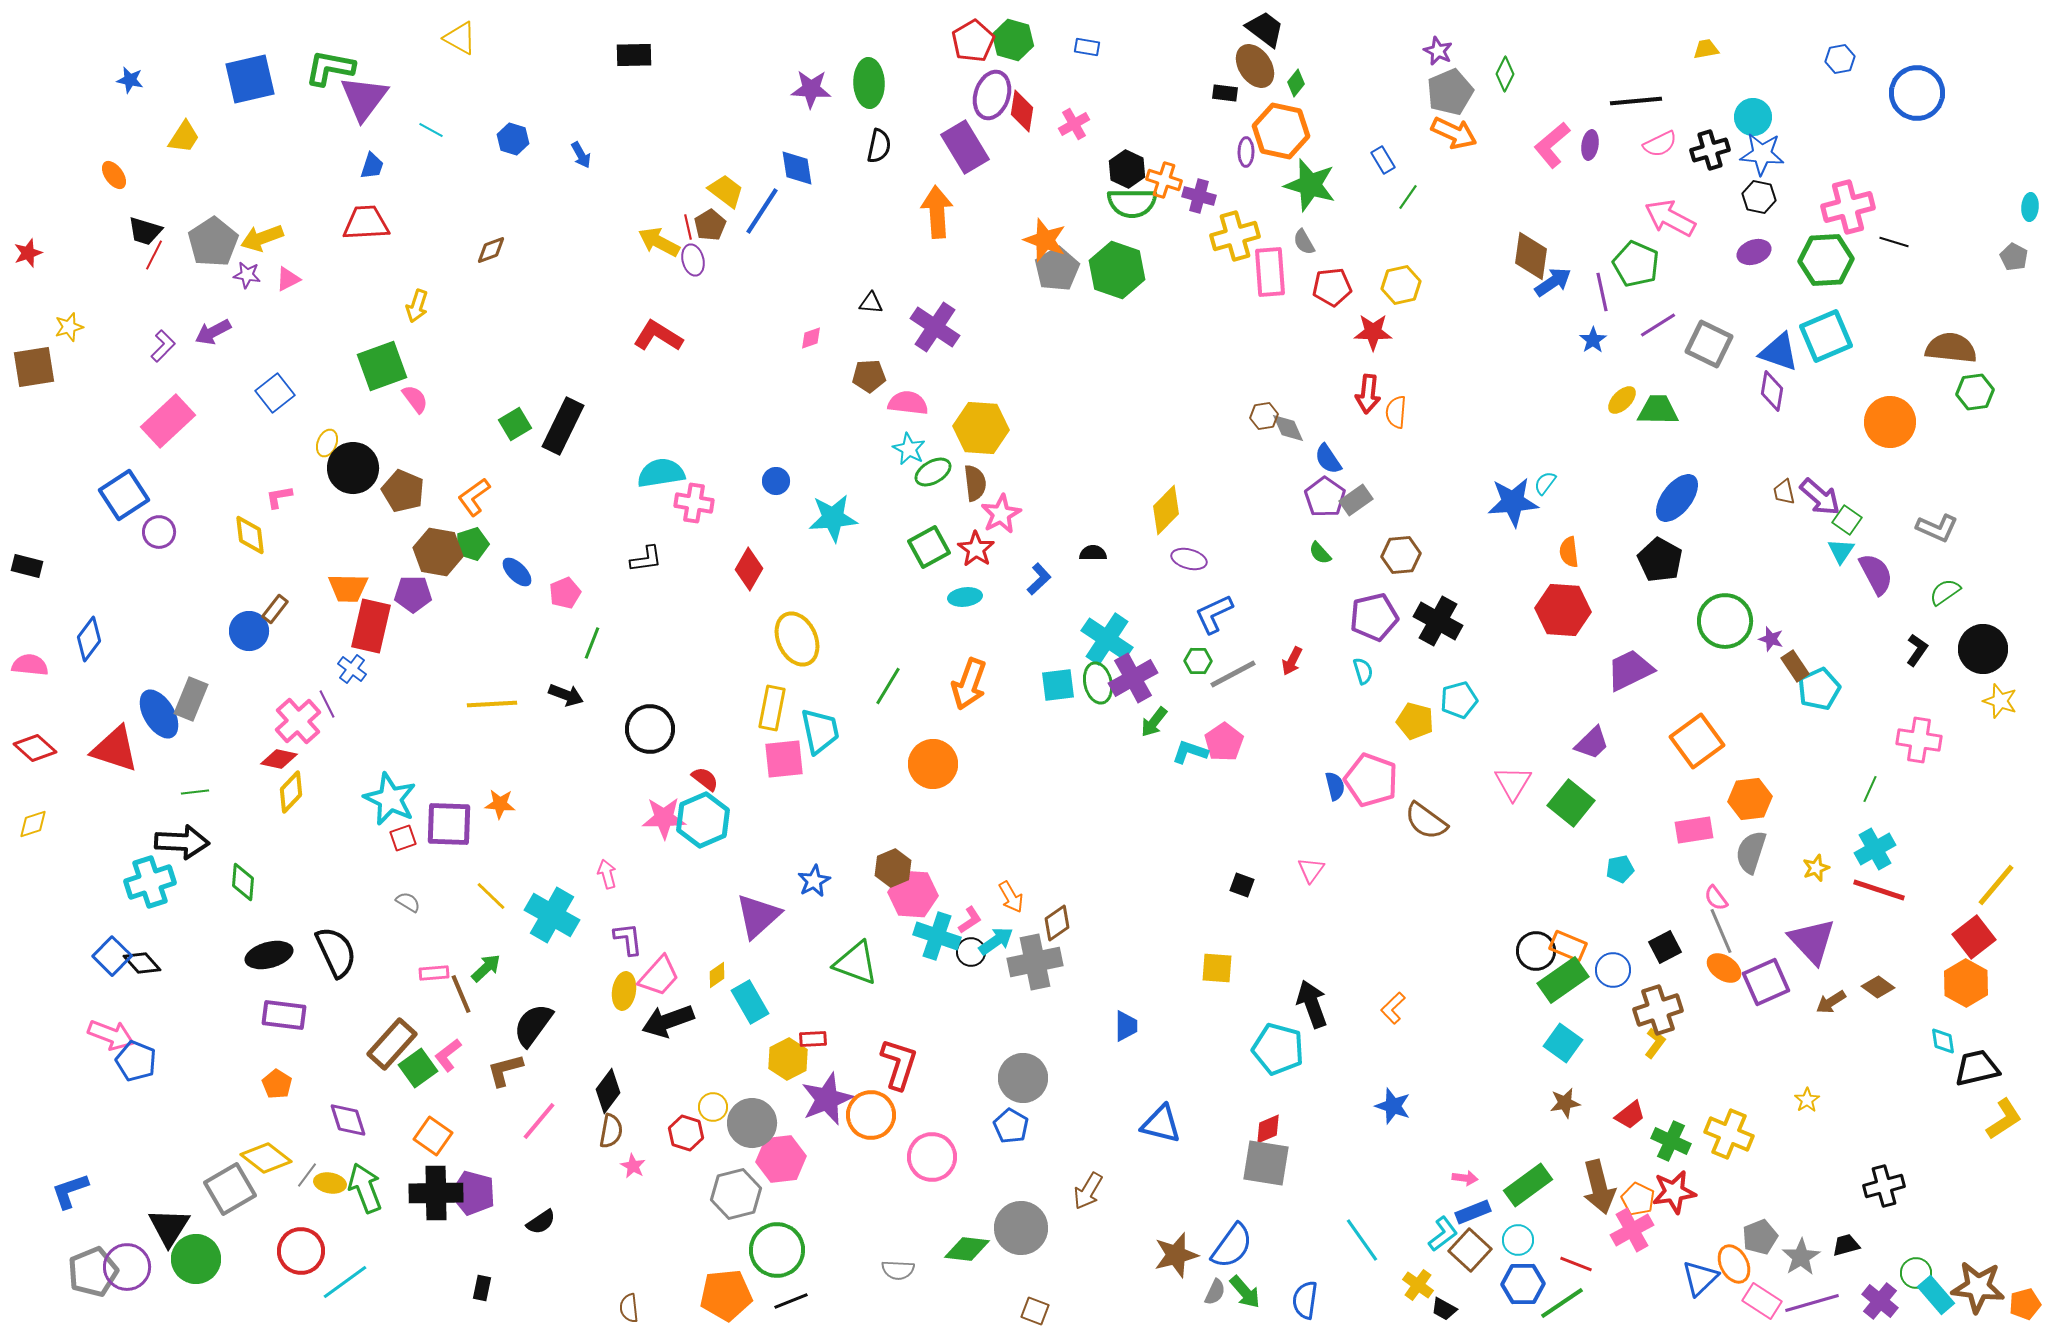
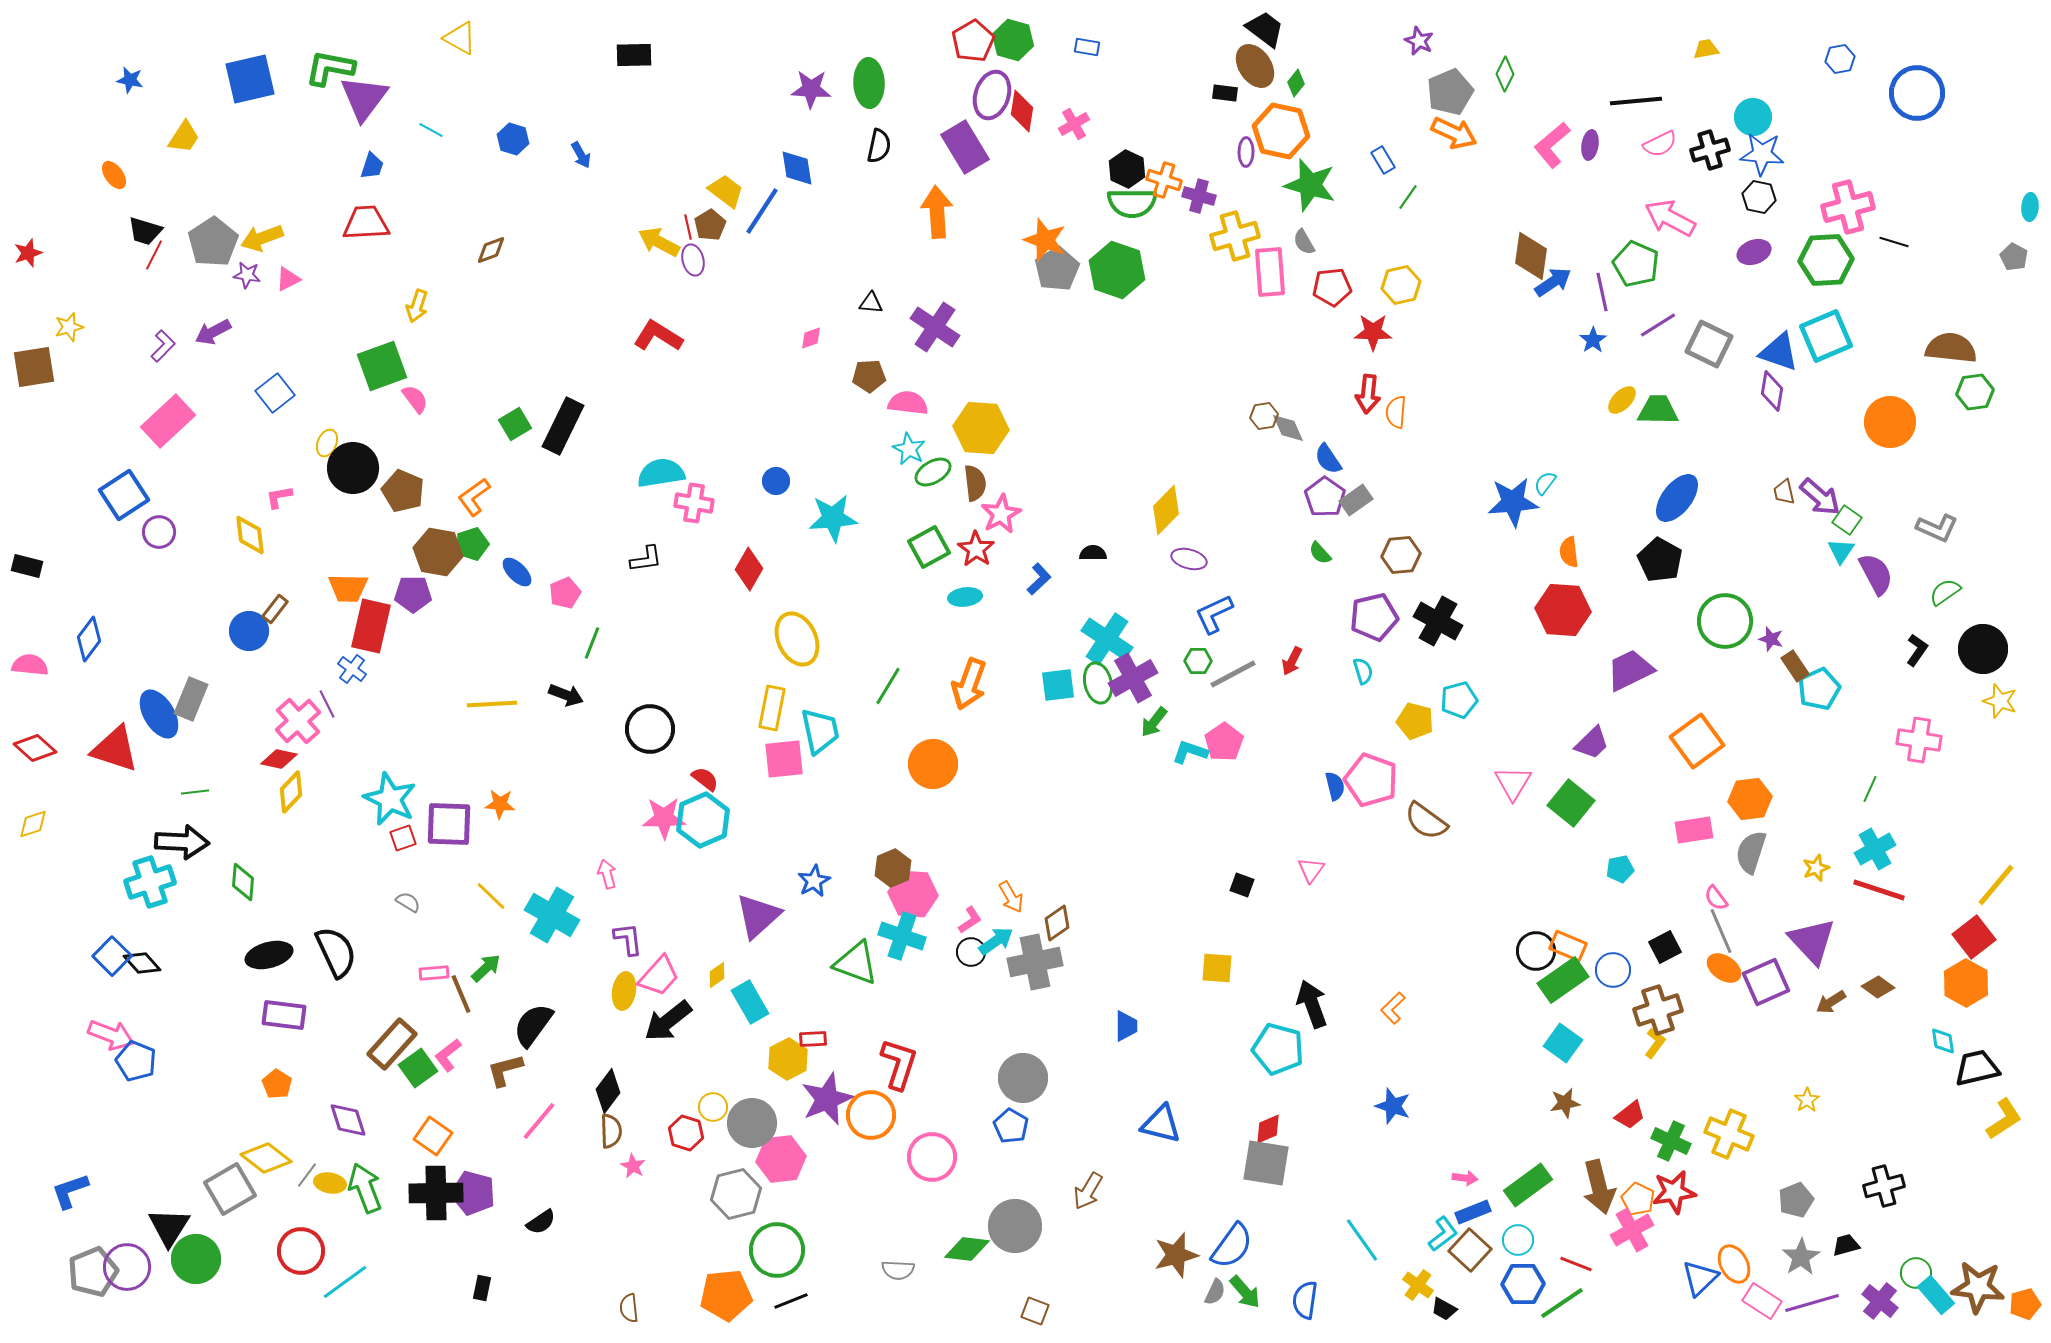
purple star at (1438, 51): moved 19 px left, 10 px up
cyan cross at (937, 936): moved 35 px left
black arrow at (668, 1021): rotated 18 degrees counterclockwise
brown semicircle at (611, 1131): rotated 12 degrees counterclockwise
gray circle at (1021, 1228): moved 6 px left, 2 px up
gray pentagon at (1760, 1237): moved 36 px right, 37 px up
